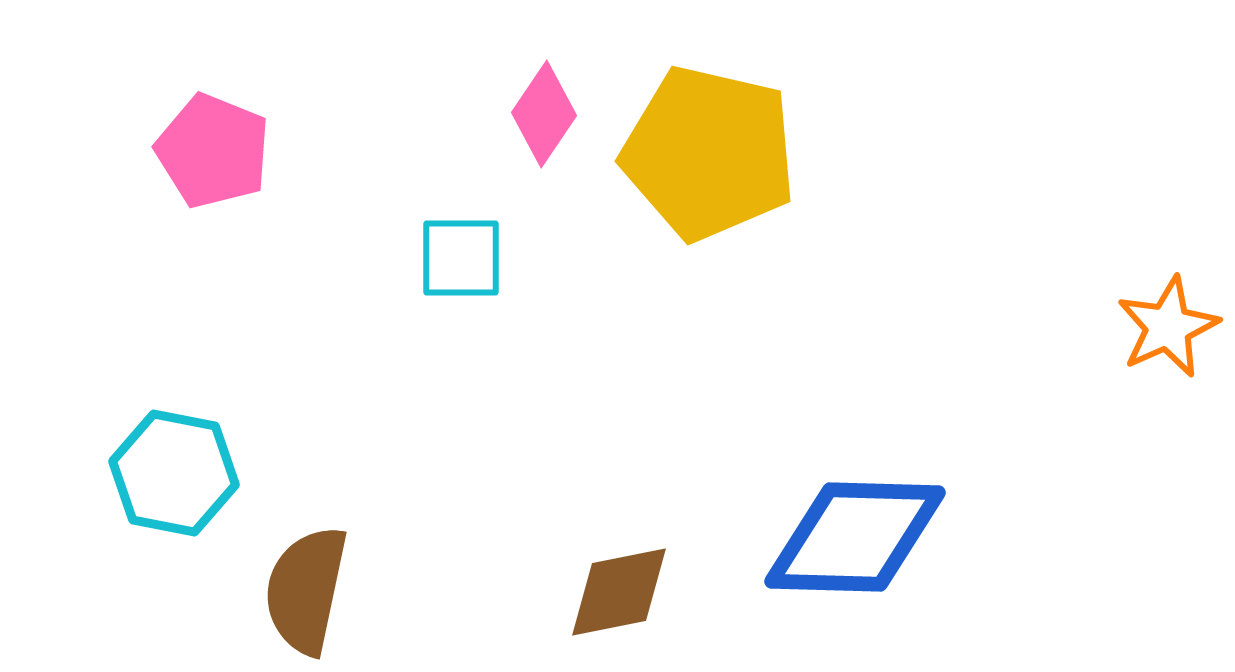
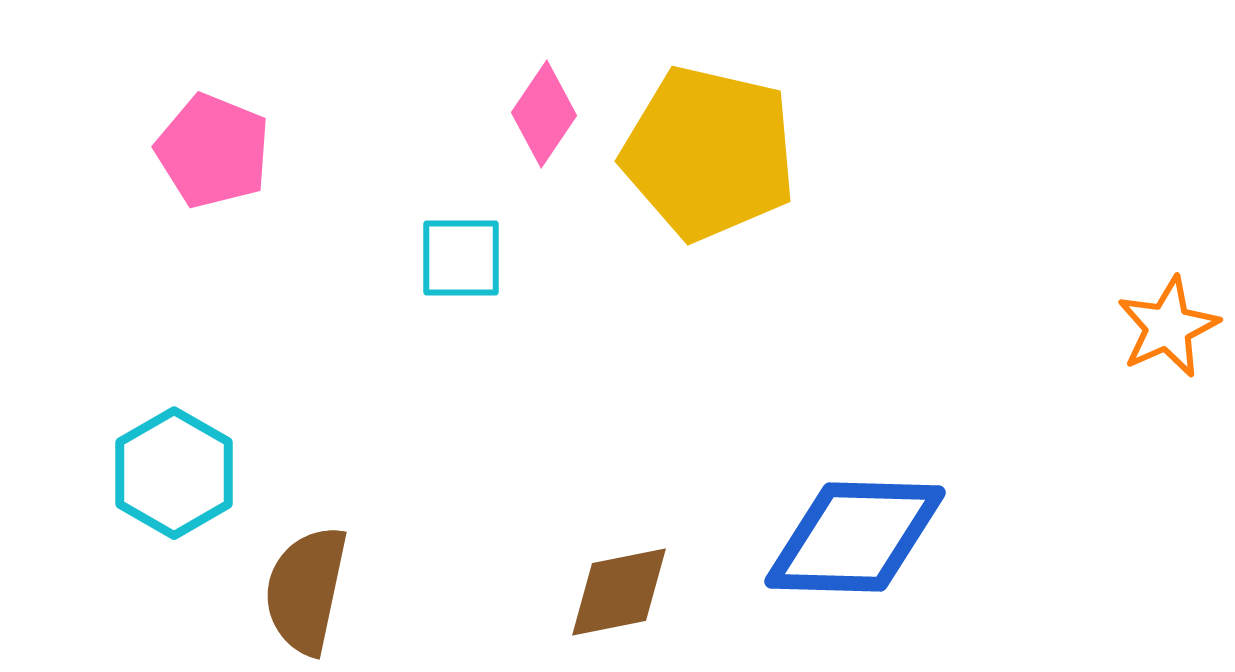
cyan hexagon: rotated 19 degrees clockwise
